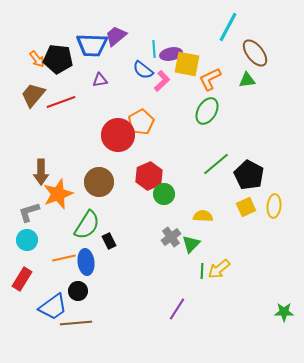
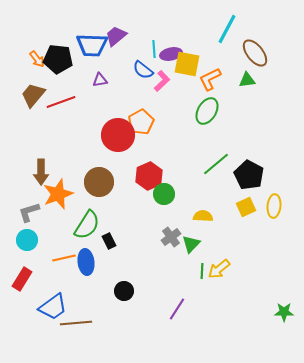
cyan line at (228, 27): moved 1 px left, 2 px down
black circle at (78, 291): moved 46 px right
